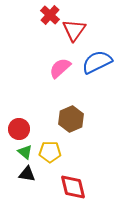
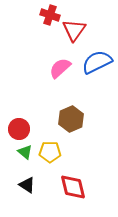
red cross: rotated 24 degrees counterclockwise
black triangle: moved 11 px down; rotated 24 degrees clockwise
